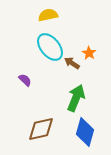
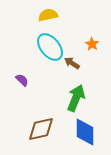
orange star: moved 3 px right, 9 px up
purple semicircle: moved 3 px left
blue diamond: rotated 16 degrees counterclockwise
